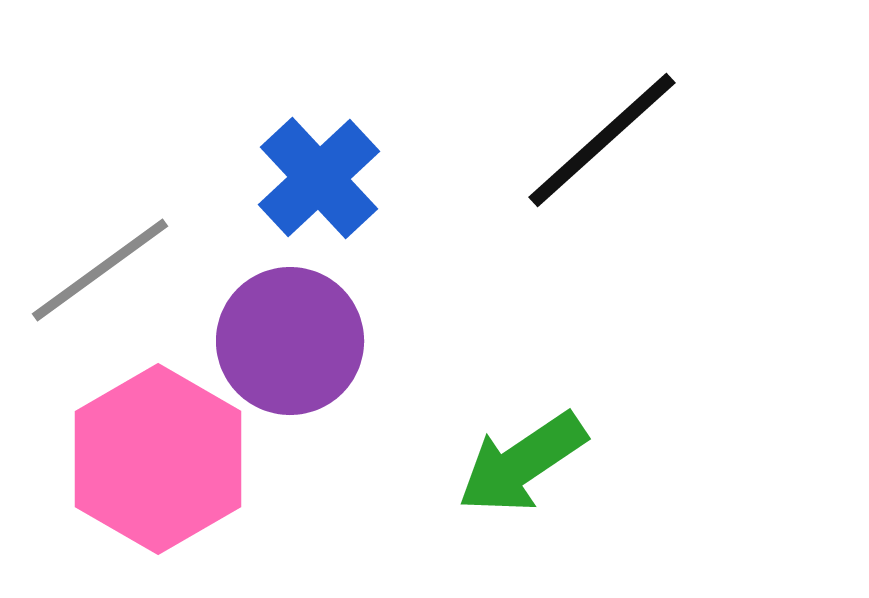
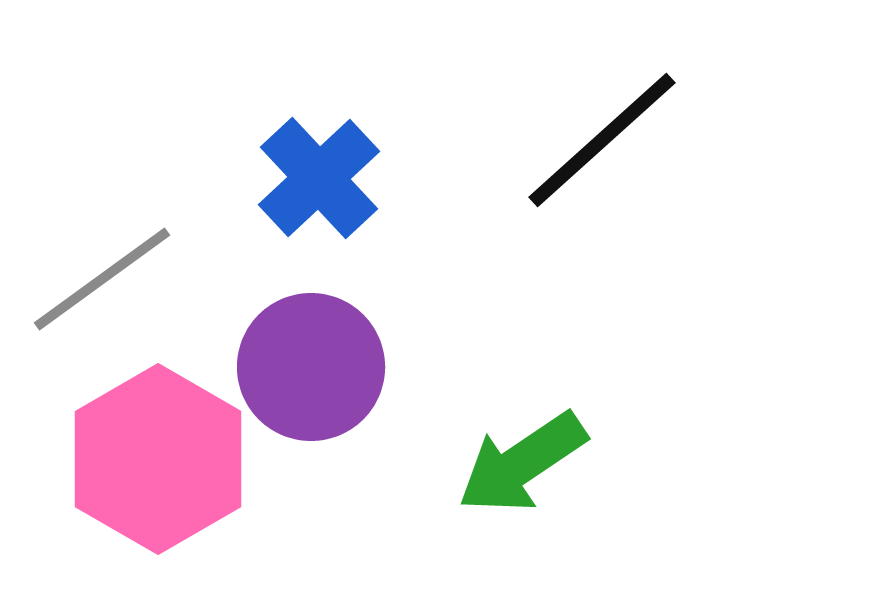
gray line: moved 2 px right, 9 px down
purple circle: moved 21 px right, 26 px down
